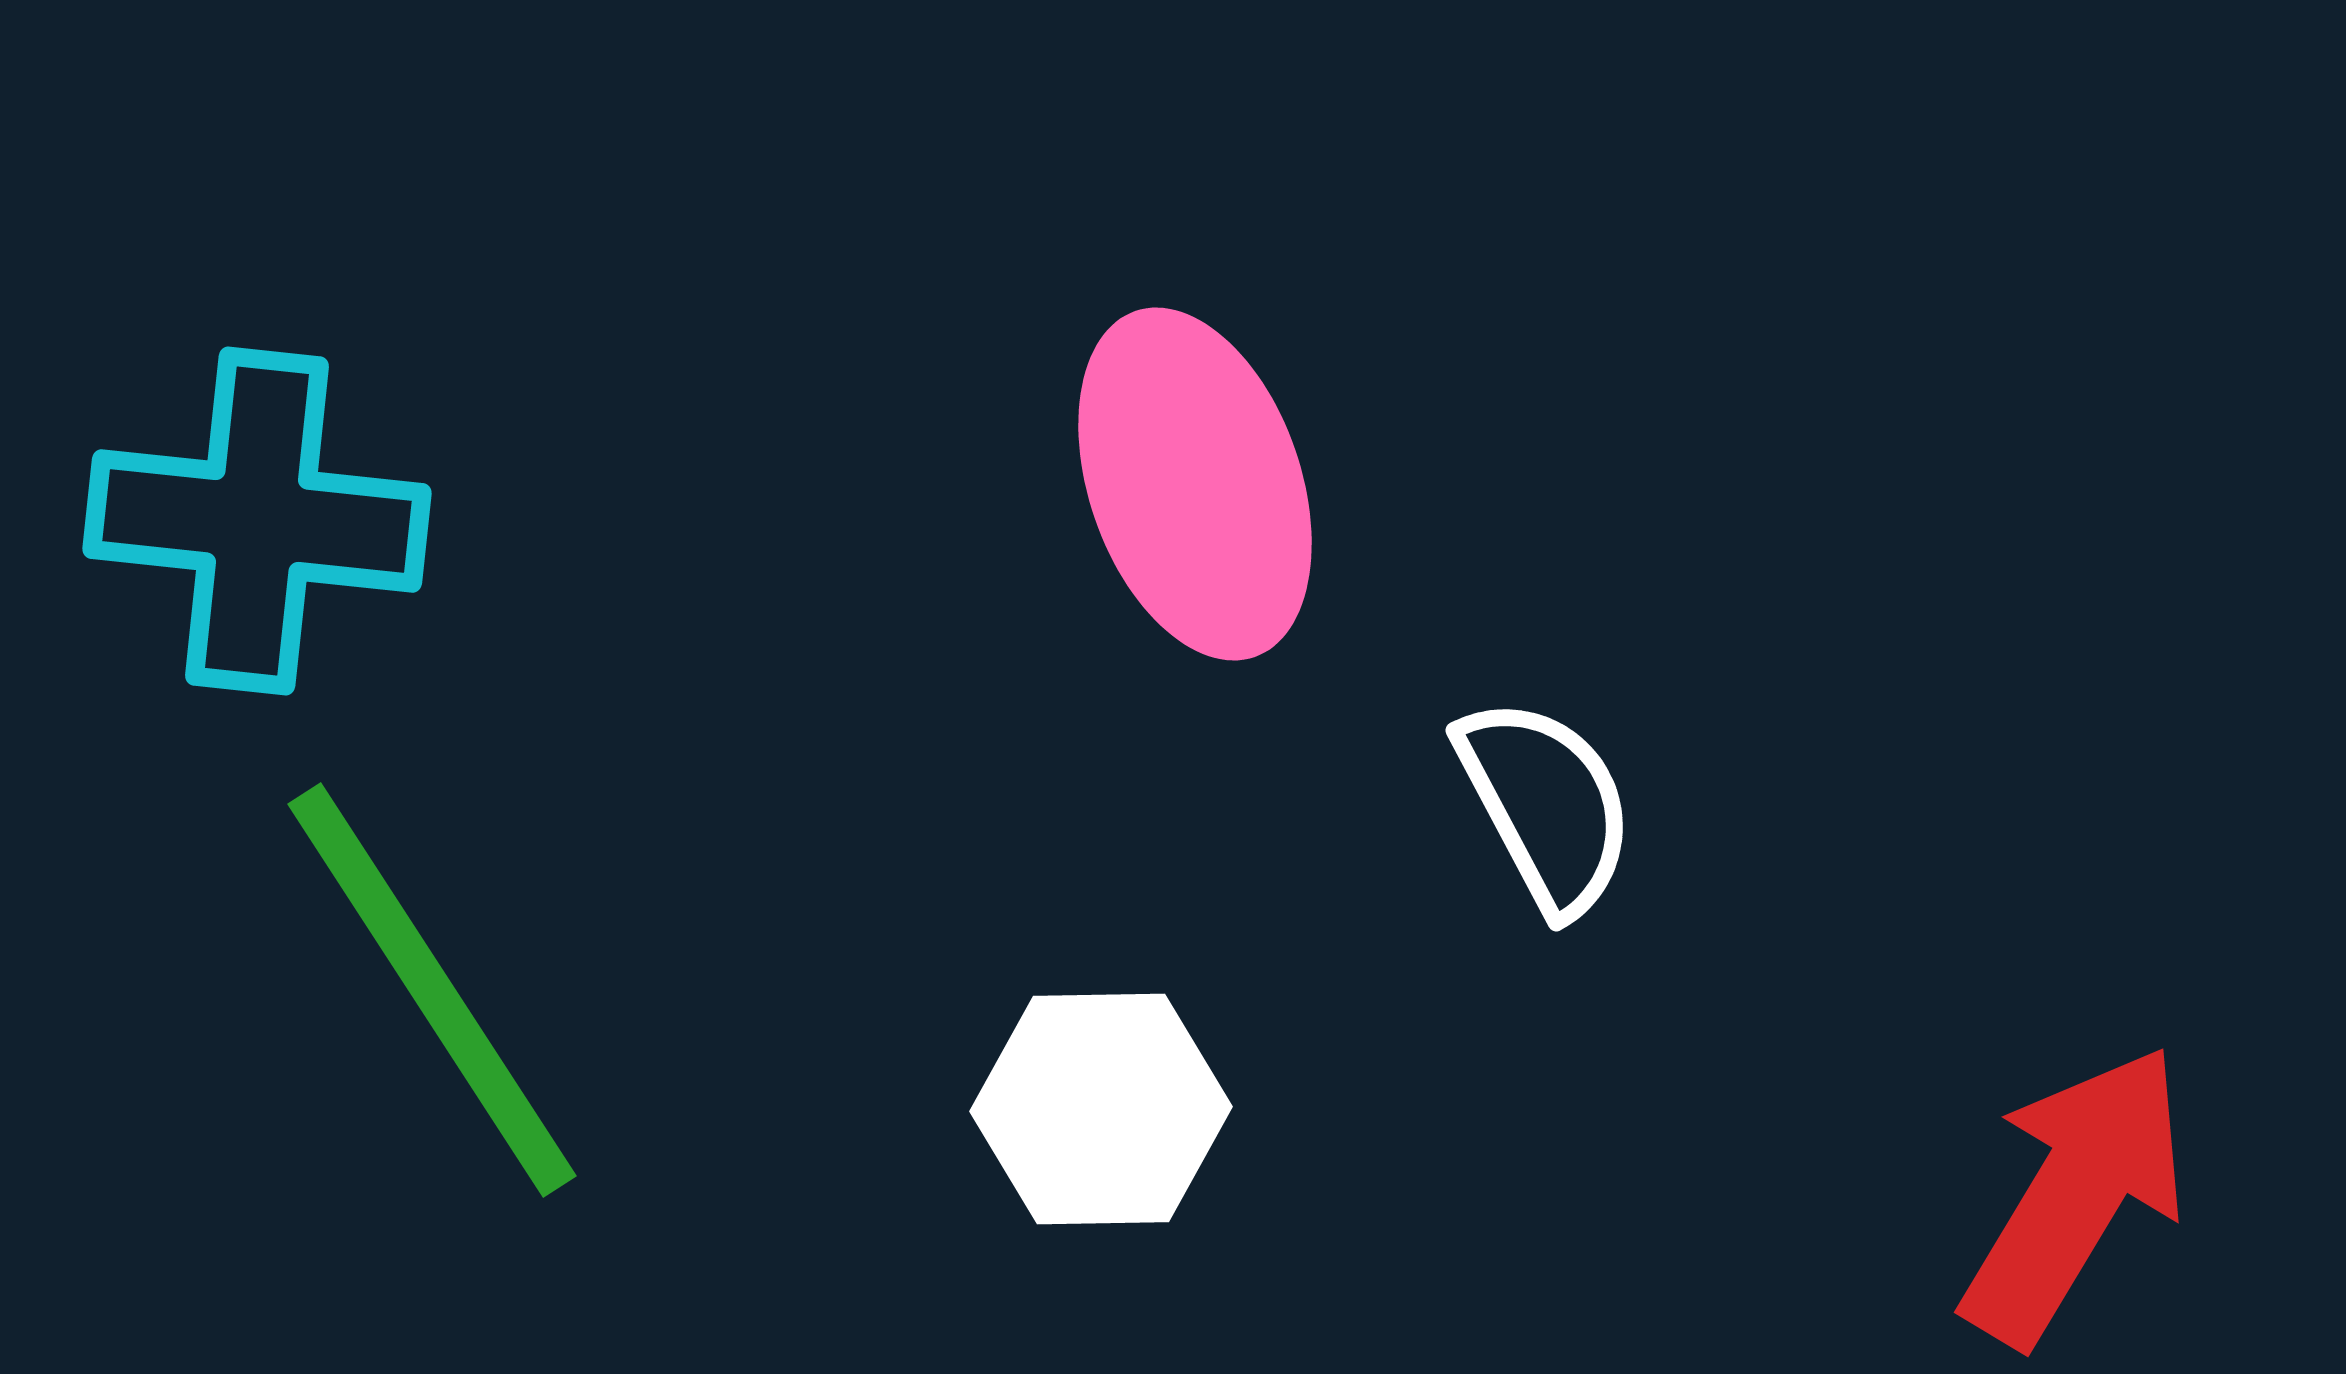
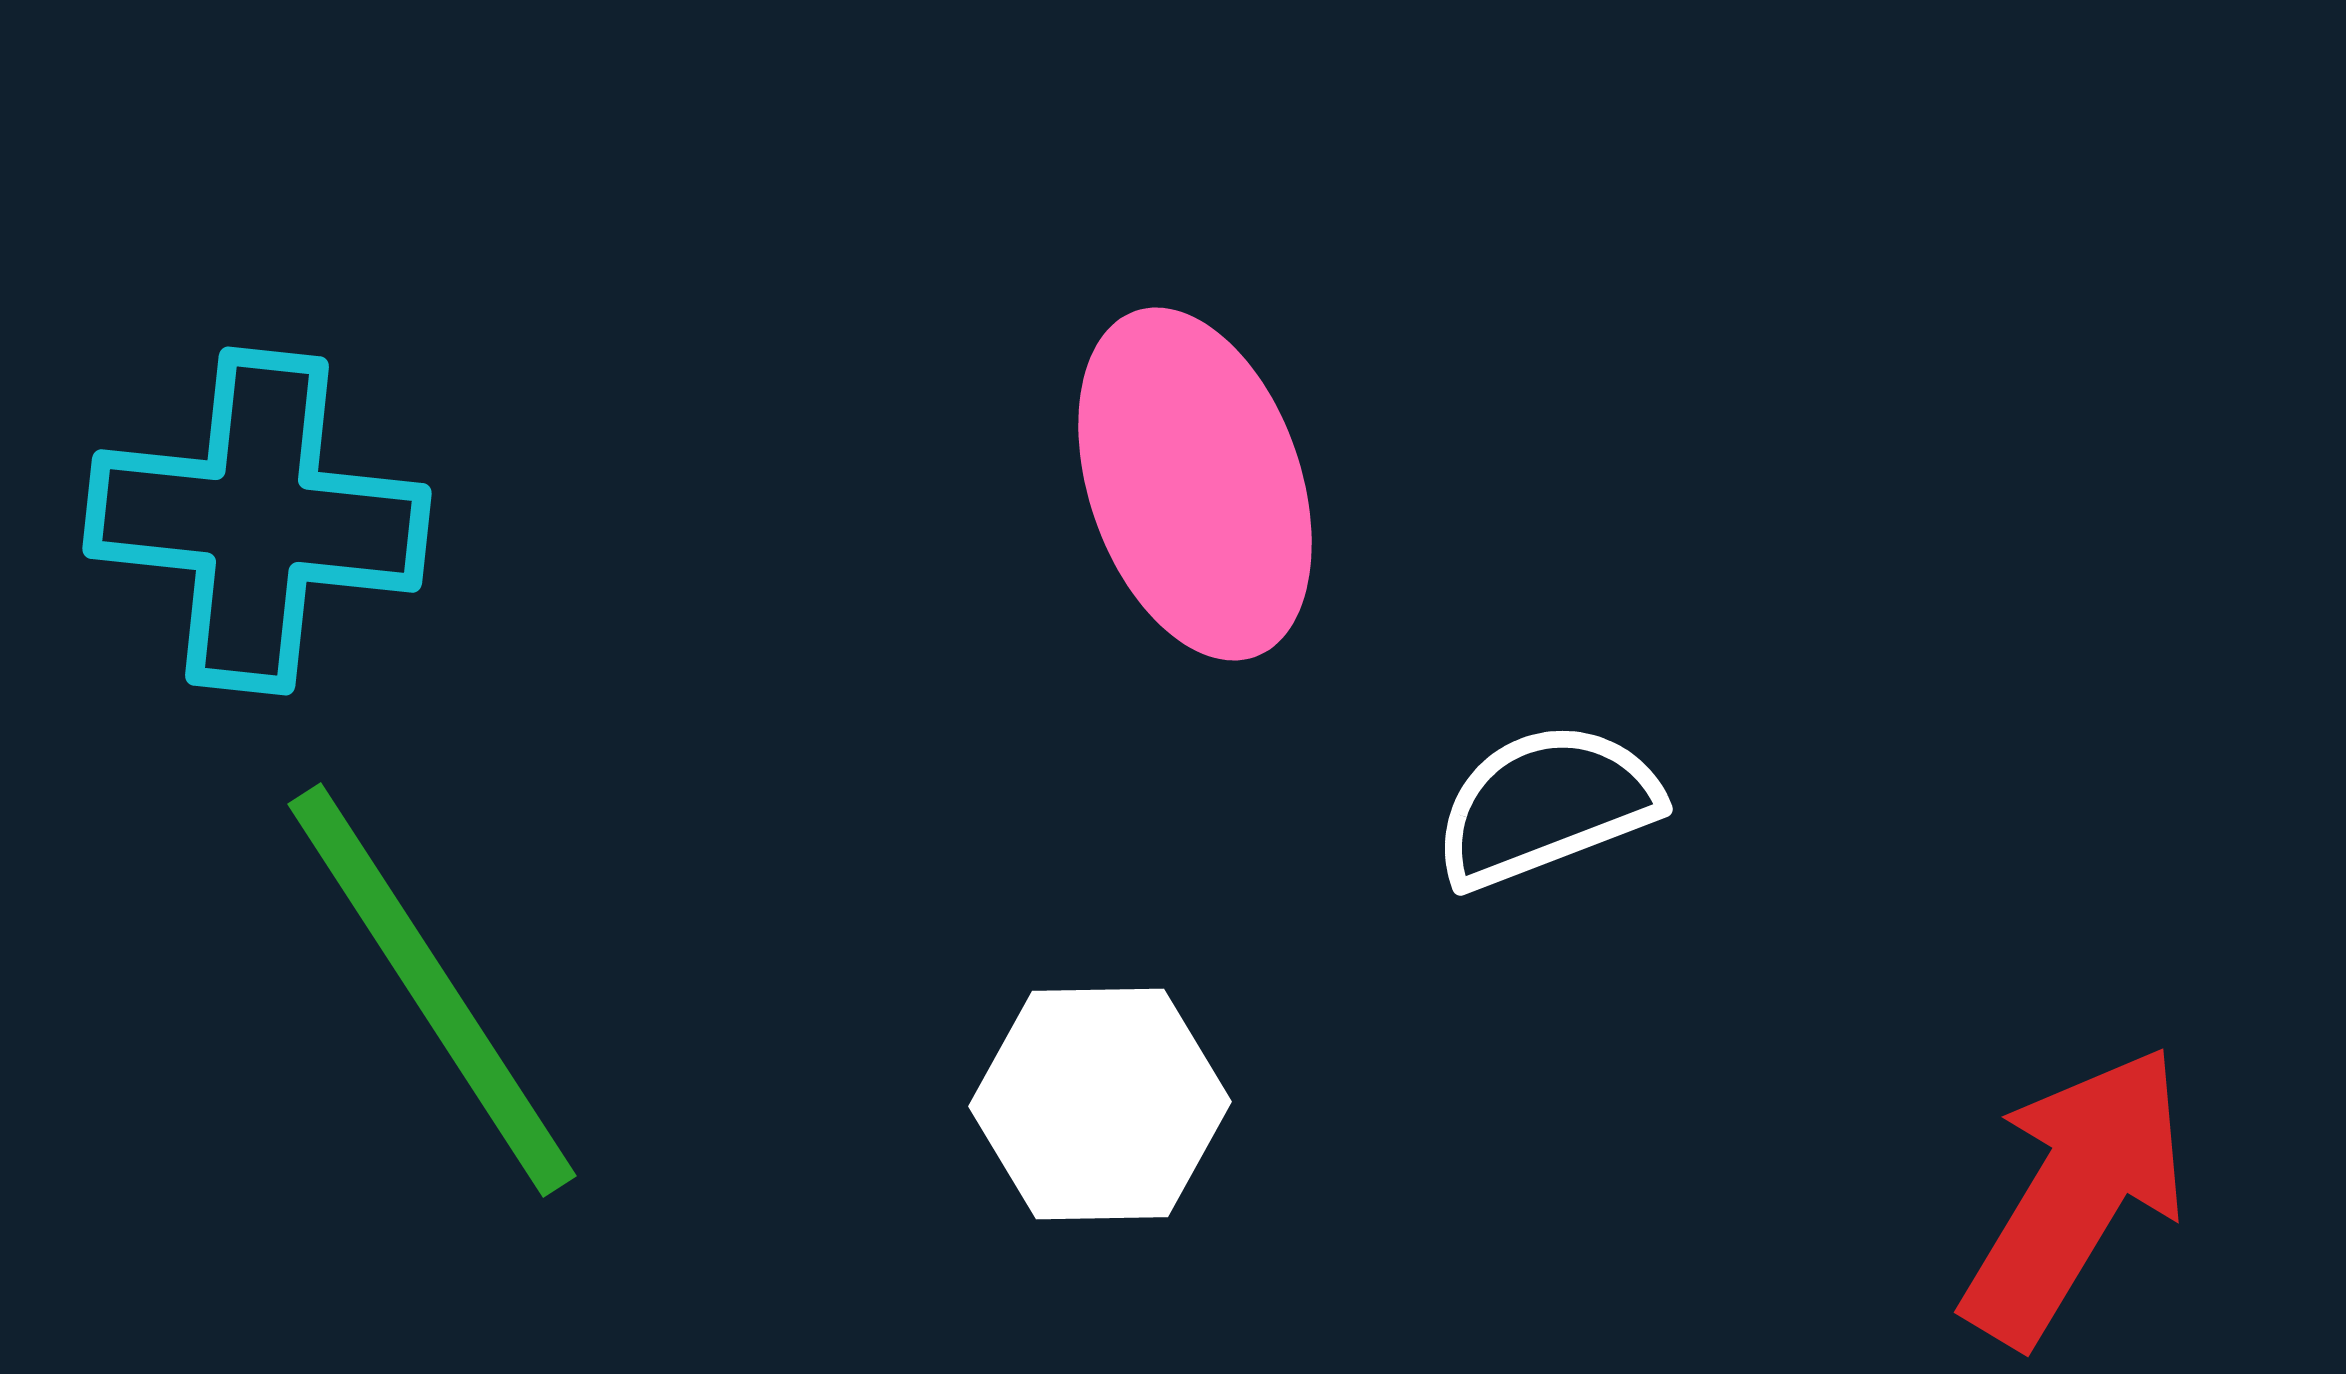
white semicircle: rotated 83 degrees counterclockwise
white hexagon: moved 1 px left, 5 px up
